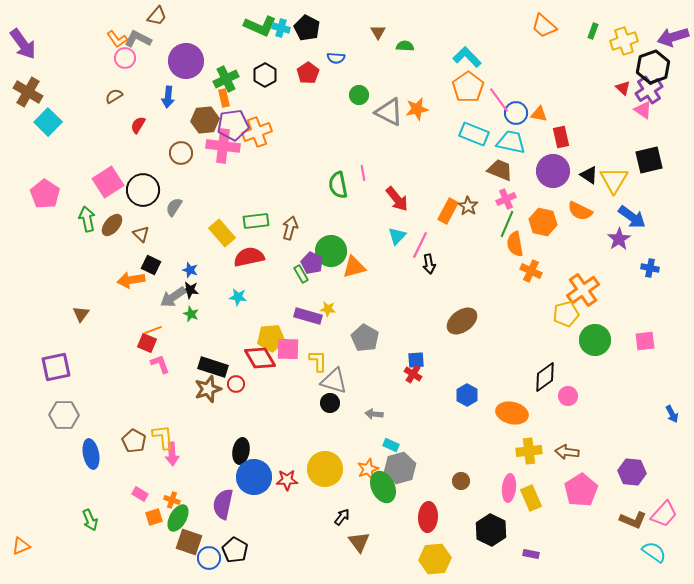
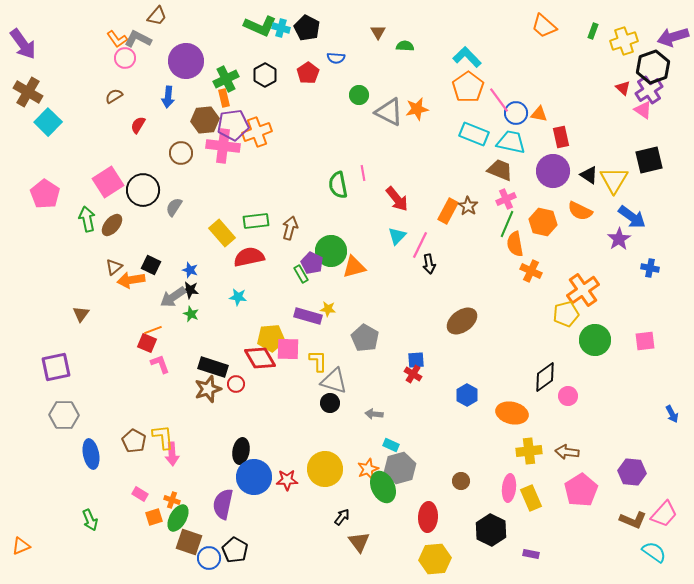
brown triangle at (141, 234): moved 27 px left, 33 px down; rotated 36 degrees clockwise
